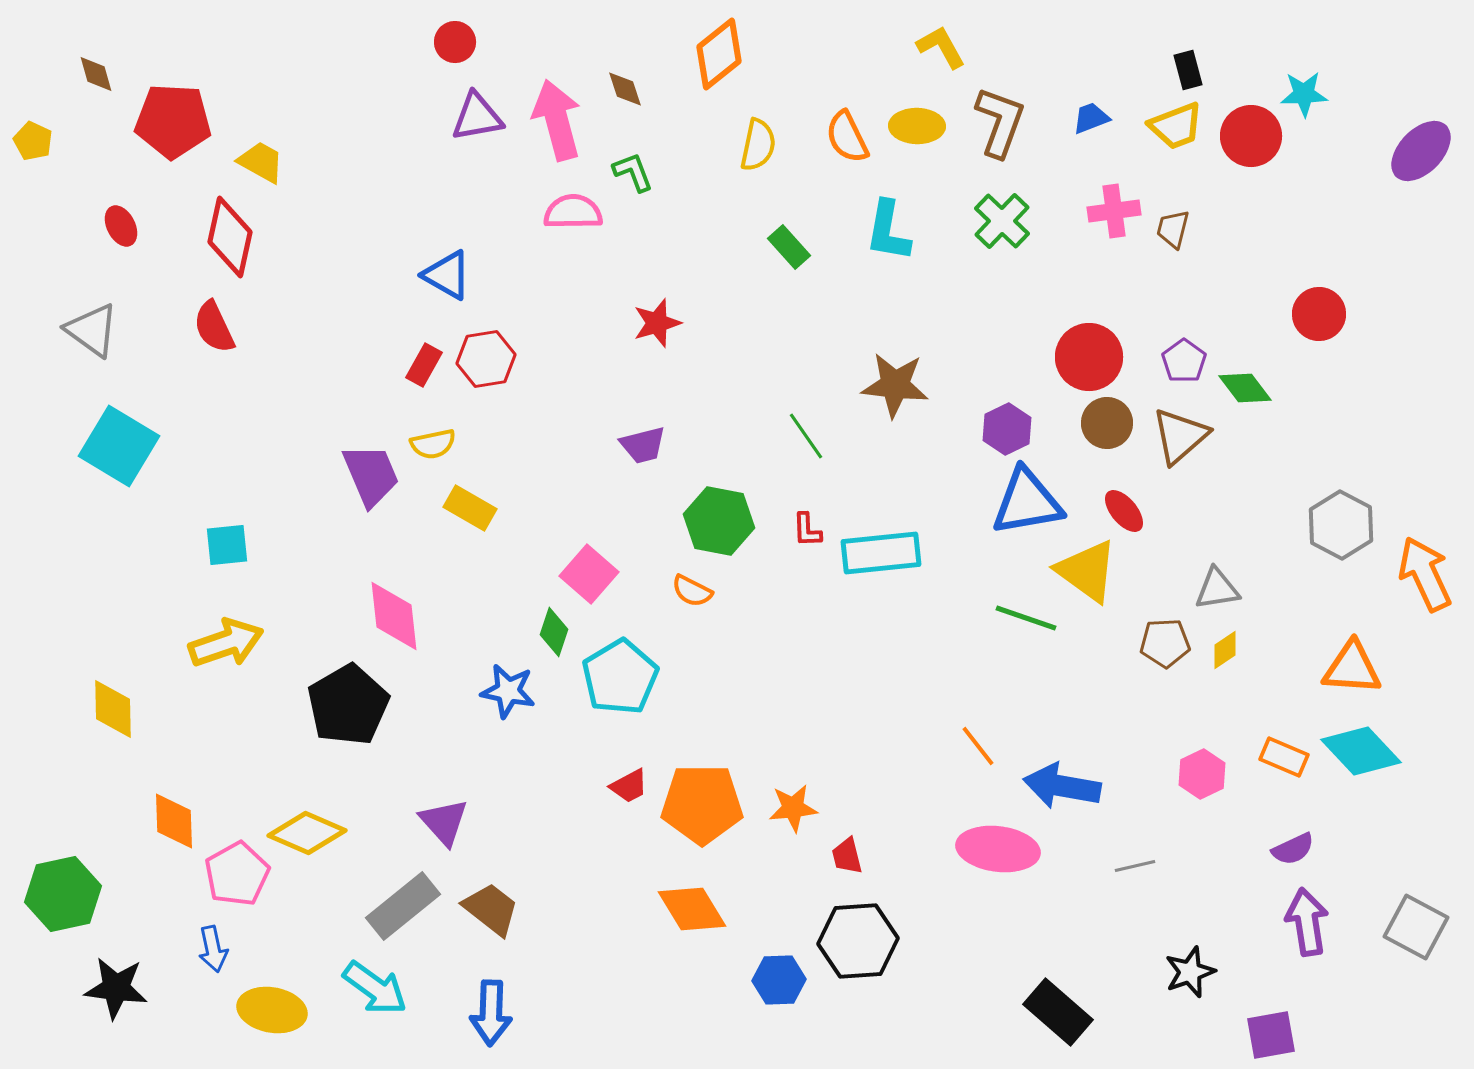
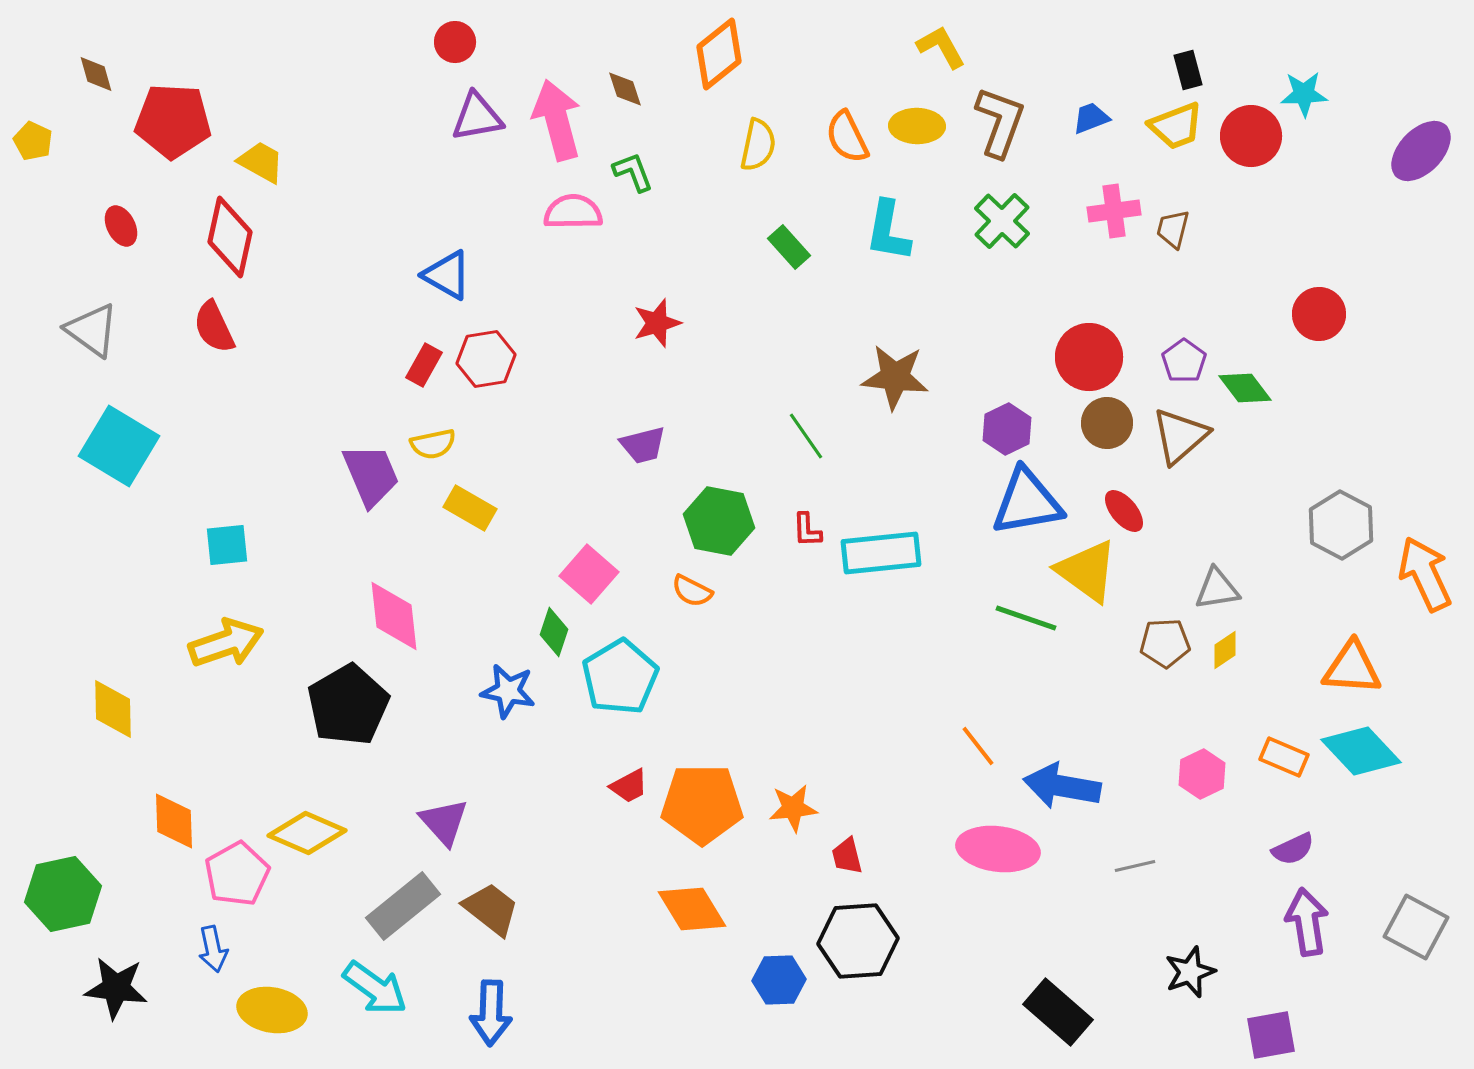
brown star at (895, 385): moved 8 px up
